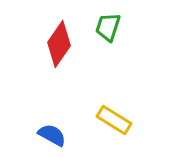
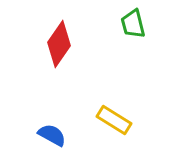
green trapezoid: moved 25 px right, 3 px up; rotated 32 degrees counterclockwise
